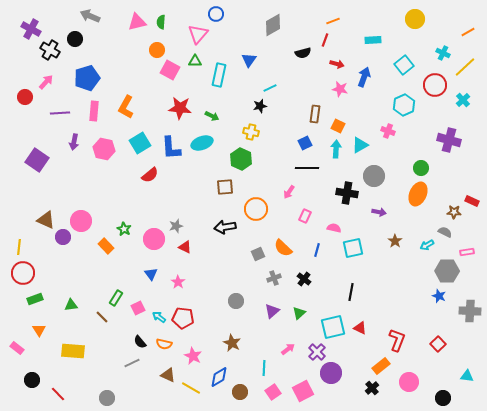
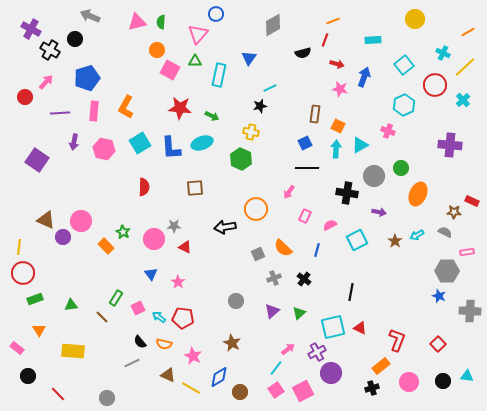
blue triangle at (249, 60): moved 2 px up
purple cross at (449, 140): moved 1 px right, 5 px down; rotated 10 degrees counterclockwise
green circle at (421, 168): moved 20 px left
red semicircle at (150, 175): moved 6 px left, 12 px down; rotated 48 degrees counterclockwise
brown square at (225, 187): moved 30 px left, 1 px down
gray star at (176, 226): moved 2 px left; rotated 16 degrees clockwise
pink semicircle at (334, 228): moved 4 px left, 3 px up; rotated 40 degrees counterclockwise
green star at (124, 229): moved 1 px left, 3 px down
cyan arrow at (427, 245): moved 10 px left, 10 px up
cyan square at (353, 248): moved 4 px right, 8 px up; rotated 15 degrees counterclockwise
purple cross at (317, 352): rotated 18 degrees clockwise
cyan line at (264, 368): moved 12 px right; rotated 35 degrees clockwise
black circle at (32, 380): moved 4 px left, 4 px up
black cross at (372, 388): rotated 24 degrees clockwise
pink square at (273, 392): moved 3 px right, 2 px up
black circle at (443, 398): moved 17 px up
